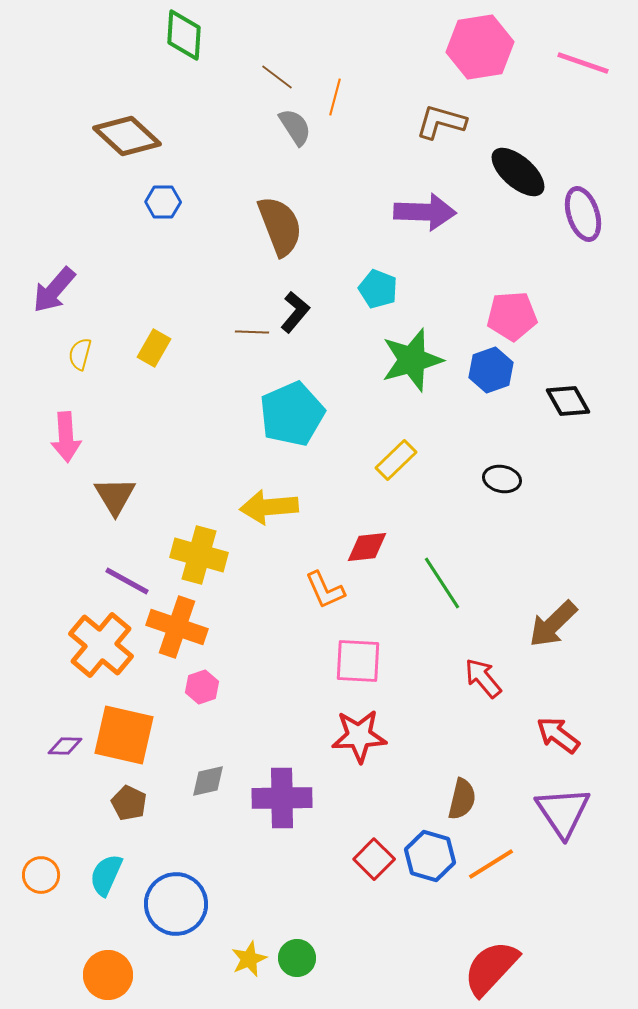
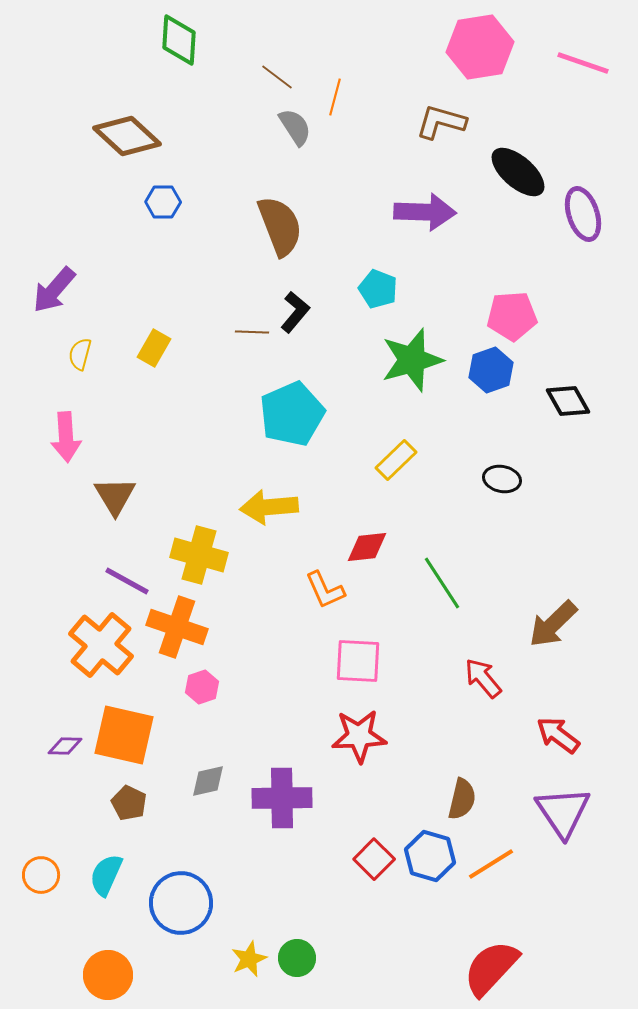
green diamond at (184, 35): moved 5 px left, 5 px down
blue circle at (176, 904): moved 5 px right, 1 px up
